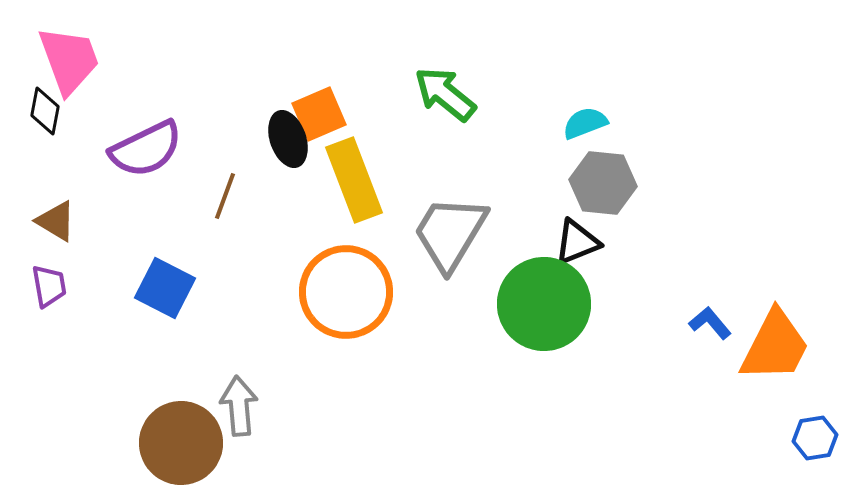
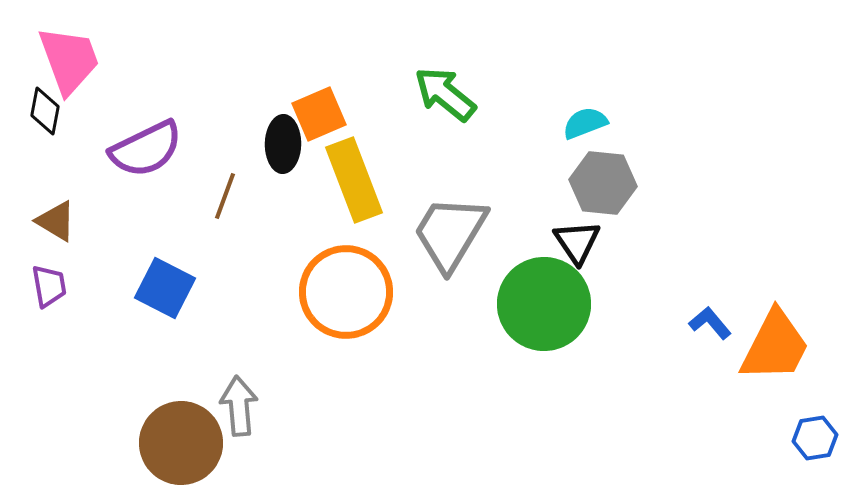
black ellipse: moved 5 px left, 5 px down; rotated 20 degrees clockwise
black triangle: rotated 42 degrees counterclockwise
